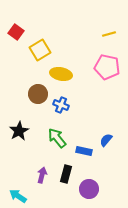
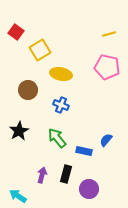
brown circle: moved 10 px left, 4 px up
